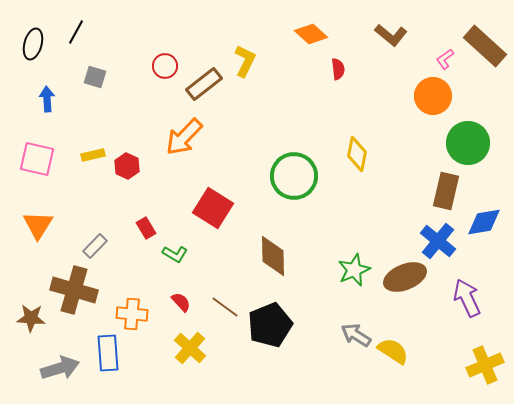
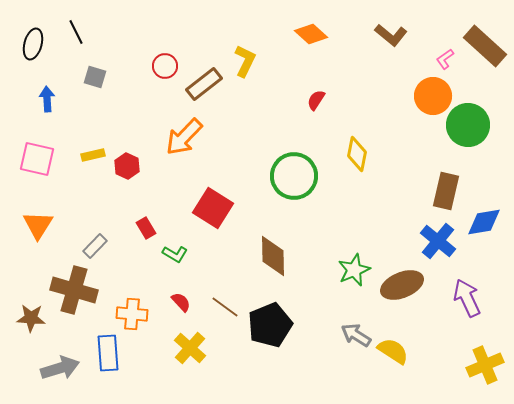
black line at (76, 32): rotated 55 degrees counterclockwise
red semicircle at (338, 69): moved 22 px left, 31 px down; rotated 140 degrees counterclockwise
green circle at (468, 143): moved 18 px up
brown ellipse at (405, 277): moved 3 px left, 8 px down
